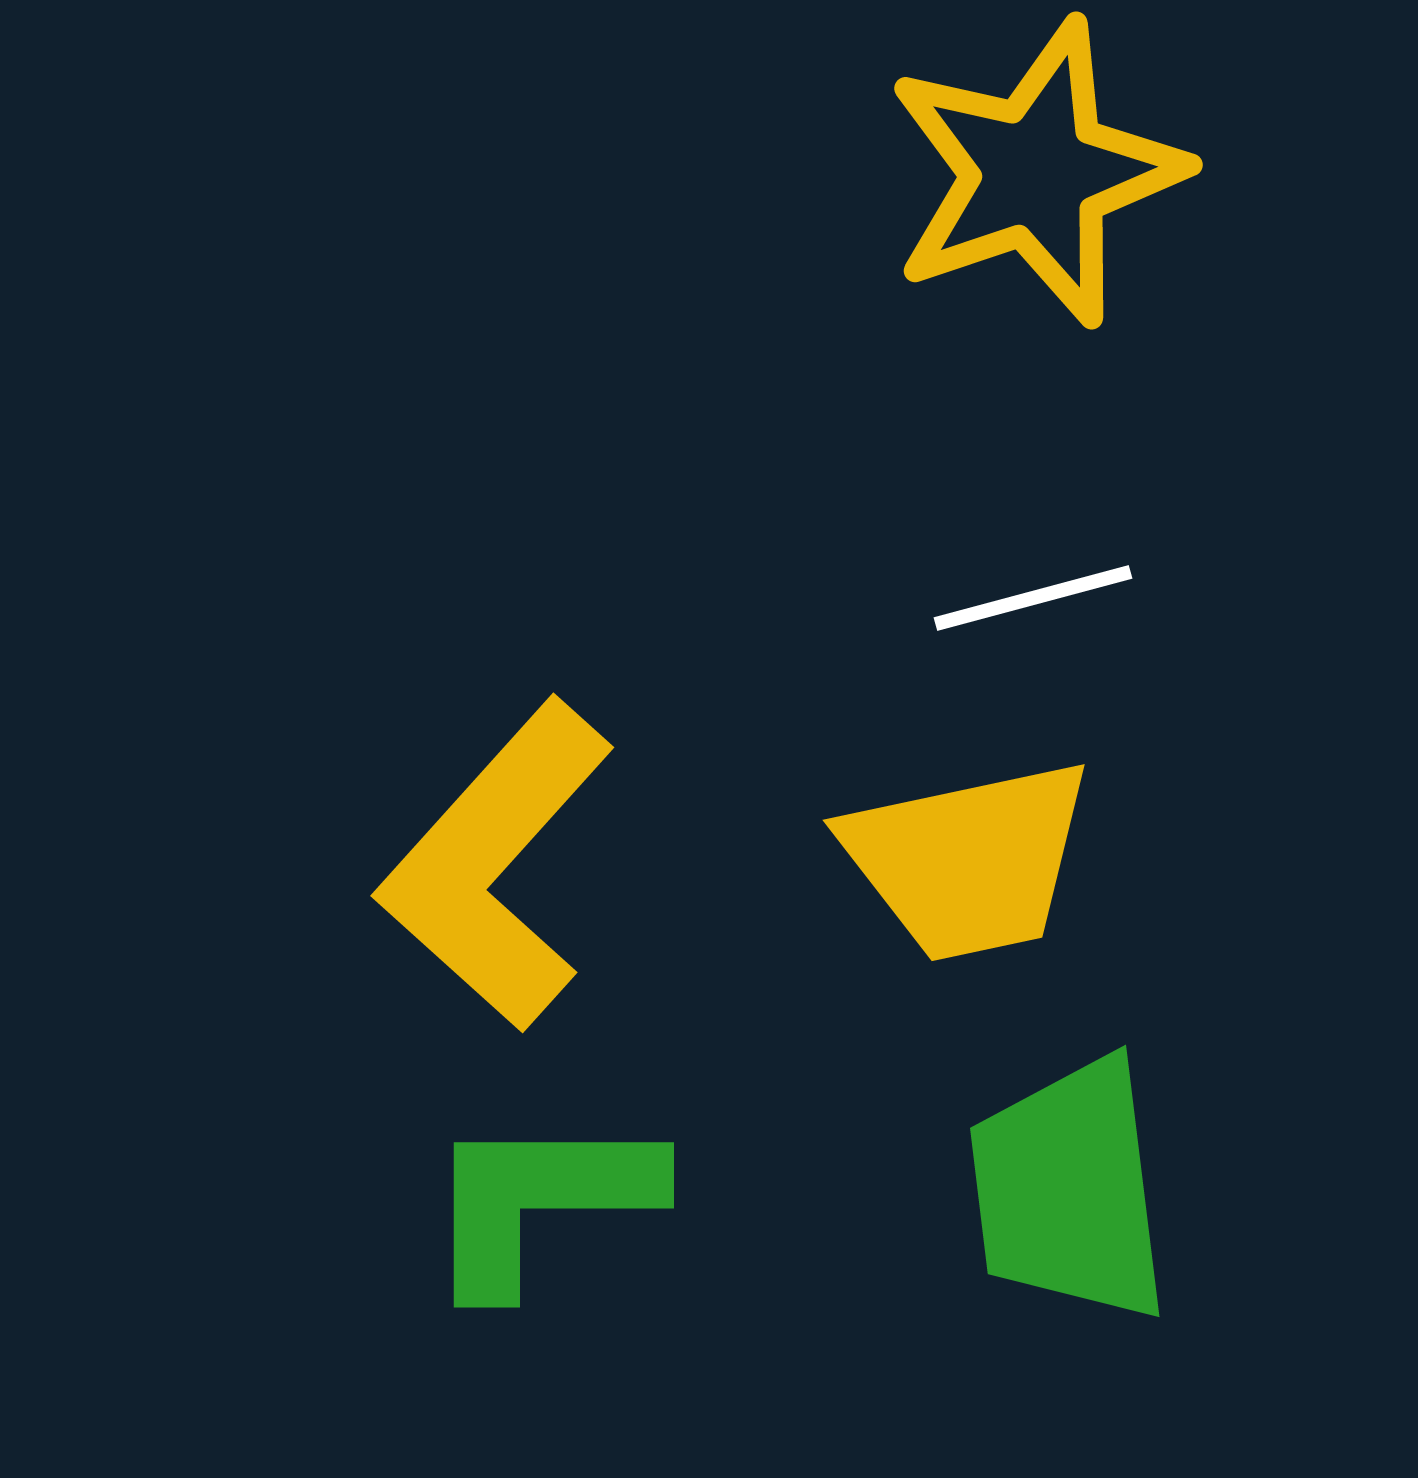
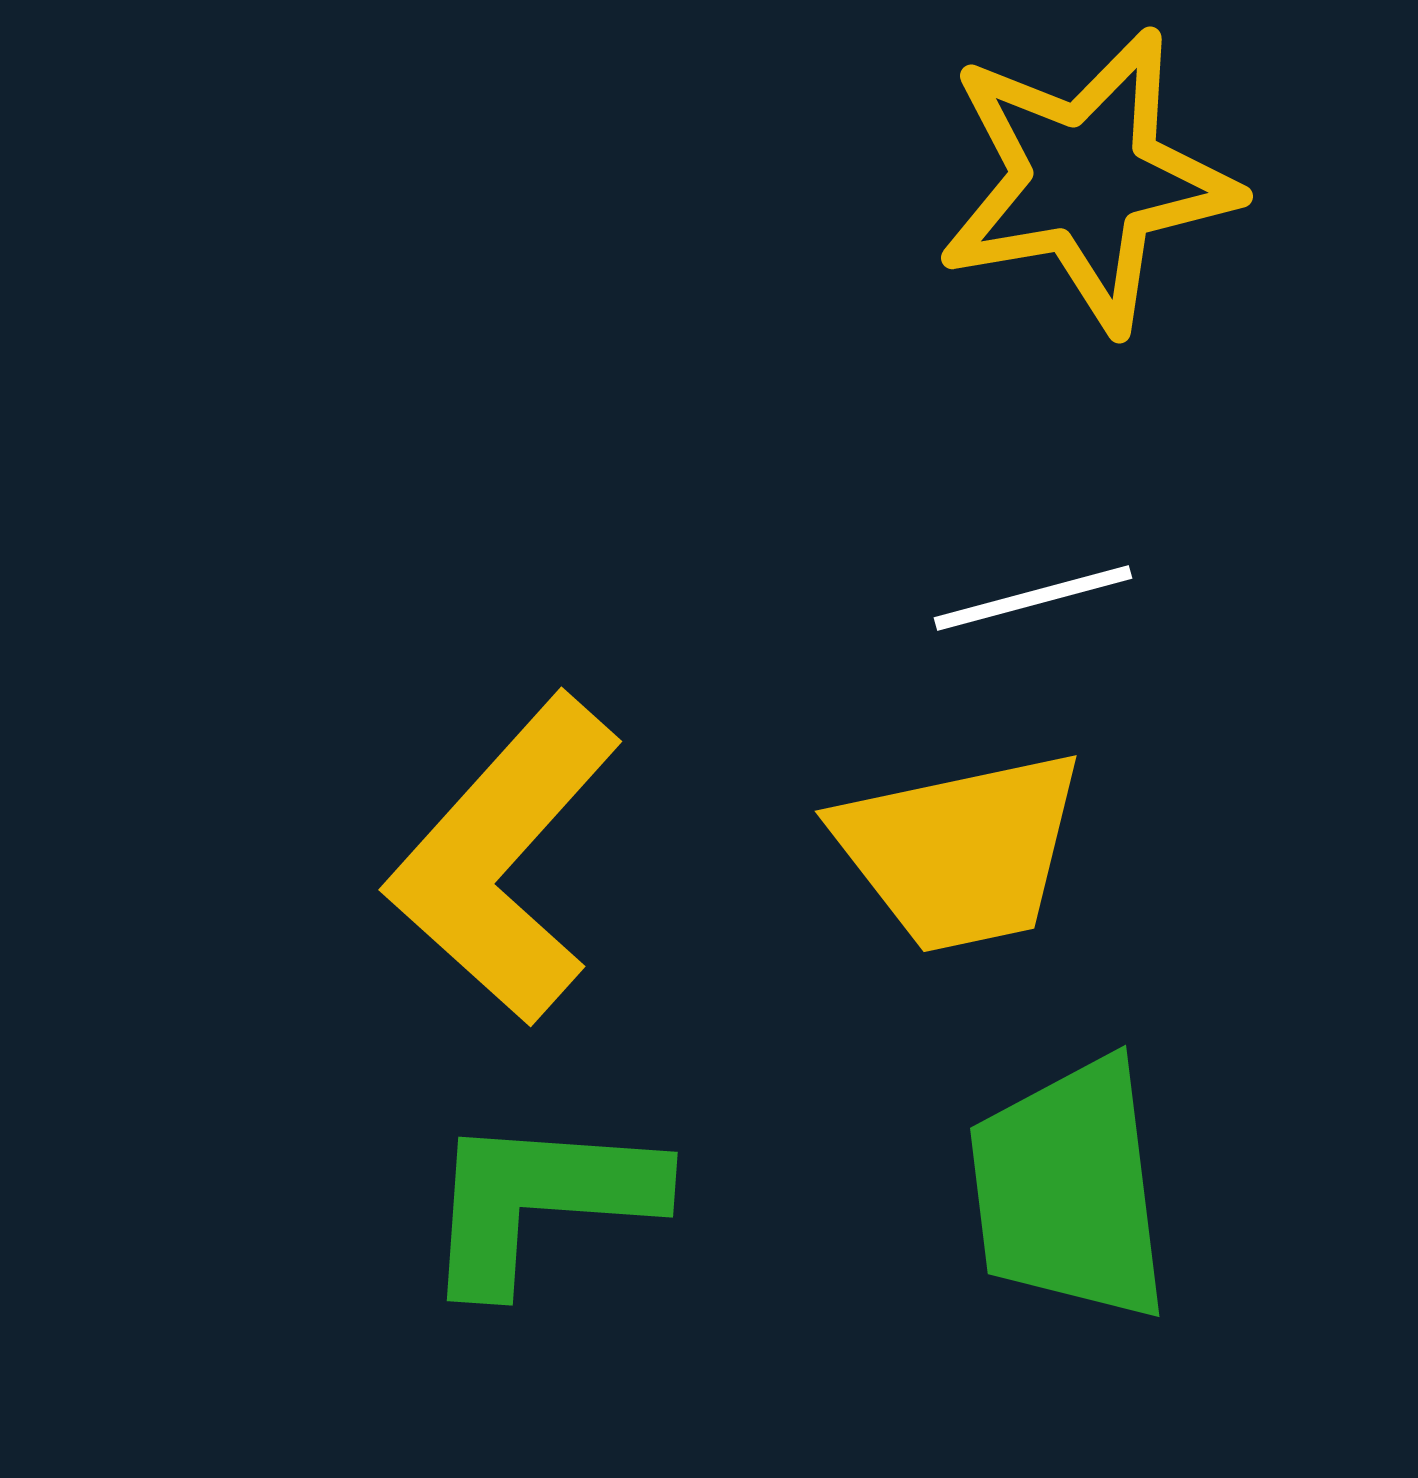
yellow star: moved 51 px right, 7 px down; rotated 9 degrees clockwise
yellow trapezoid: moved 8 px left, 9 px up
yellow L-shape: moved 8 px right, 6 px up
green L-shape: rotated 4 degrees clockwise
